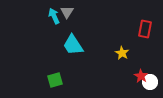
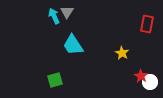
red rectangle: moved 2 px right, 5 px up
